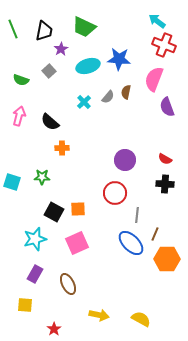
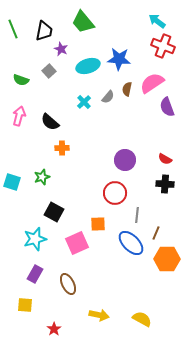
green trapezoid: moved 1 px left, 5 px up; rotated 25 degrees clockwise
red cross: moved 1 px left, 1 px down
purple star: rotated 16 degrees counterclockwise
pink semicircle: moved 2 px left, 4 px down; rotated 35 degrees clockwise
brown semicircle: moved 1 px right, 3 px up
green star: rotated 21 degrees counterclockwise
orange square: moved 20 px right, 15 px down
brown line: moved 1 px right, 1 px up
yellow semicircle: moved 1 px right
